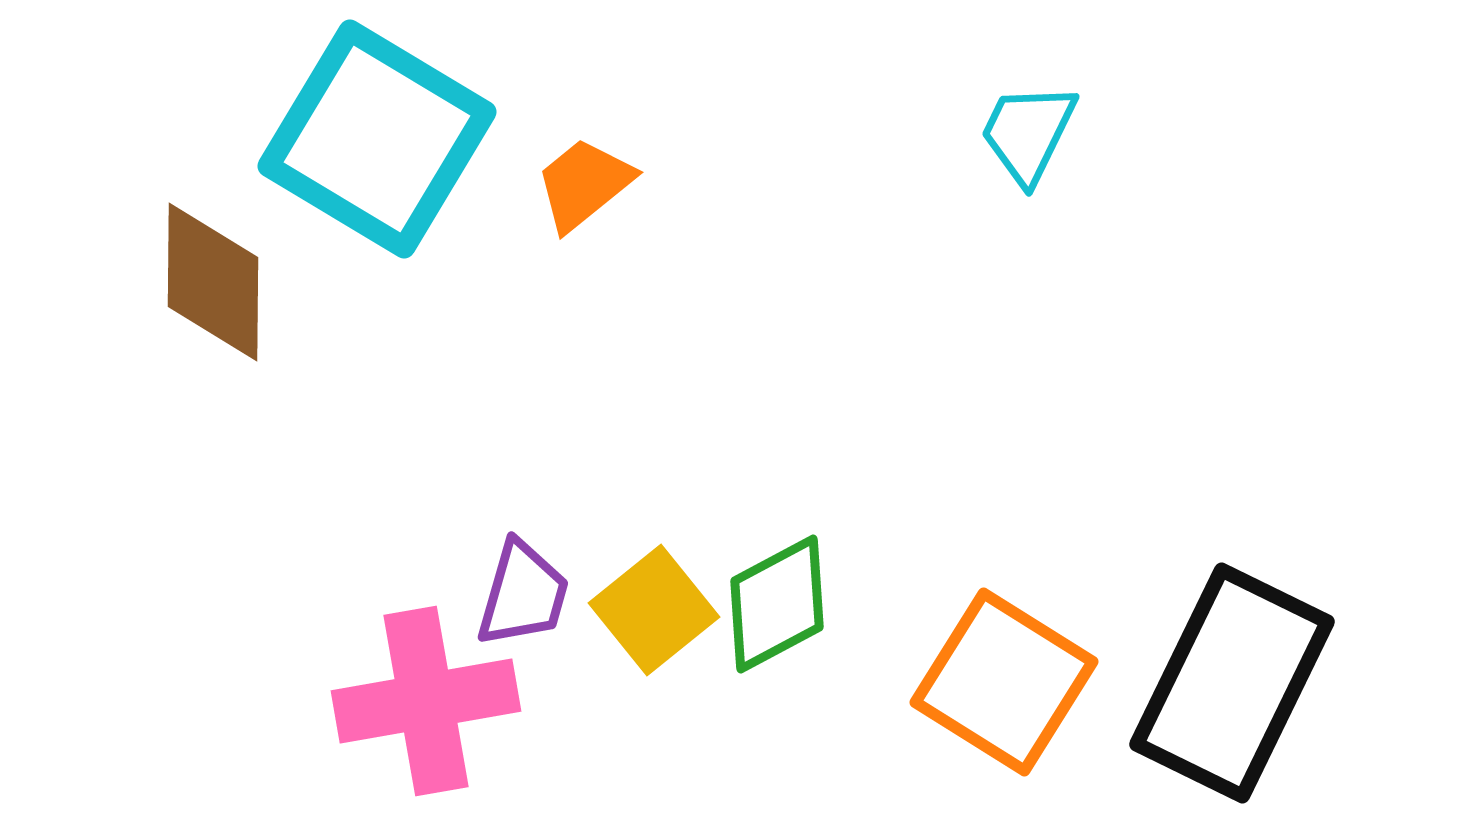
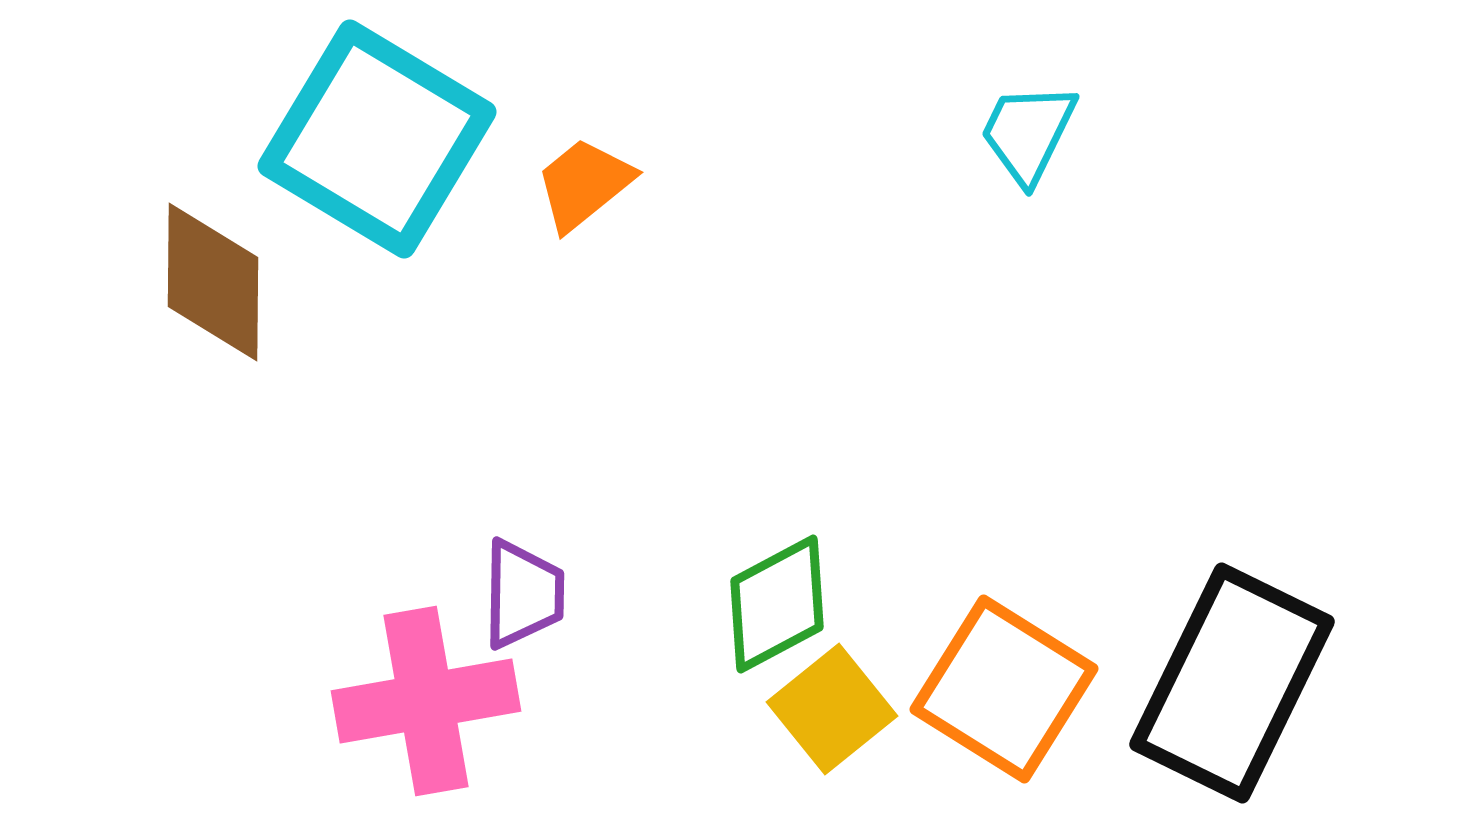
purple trapezoid: rotated 15 degrees counterclockwise
yellow square: moved 178 px right, 99 px down
orange square: moved 7 px down
